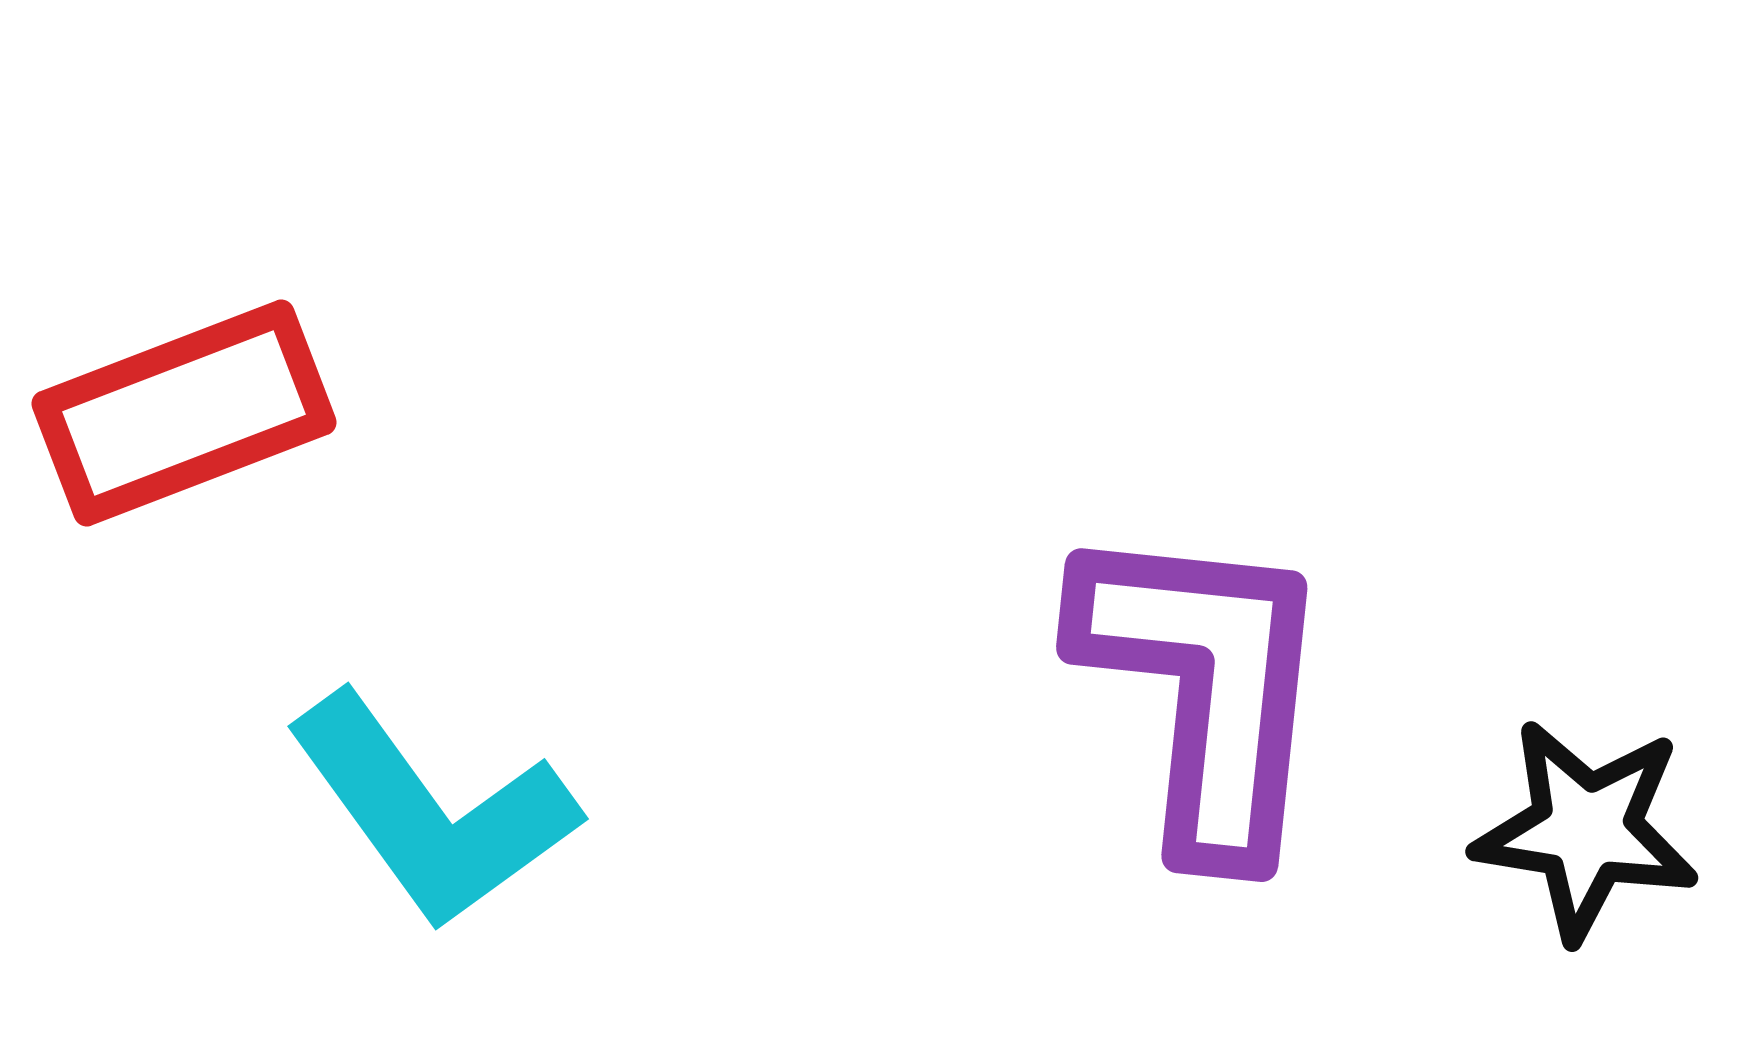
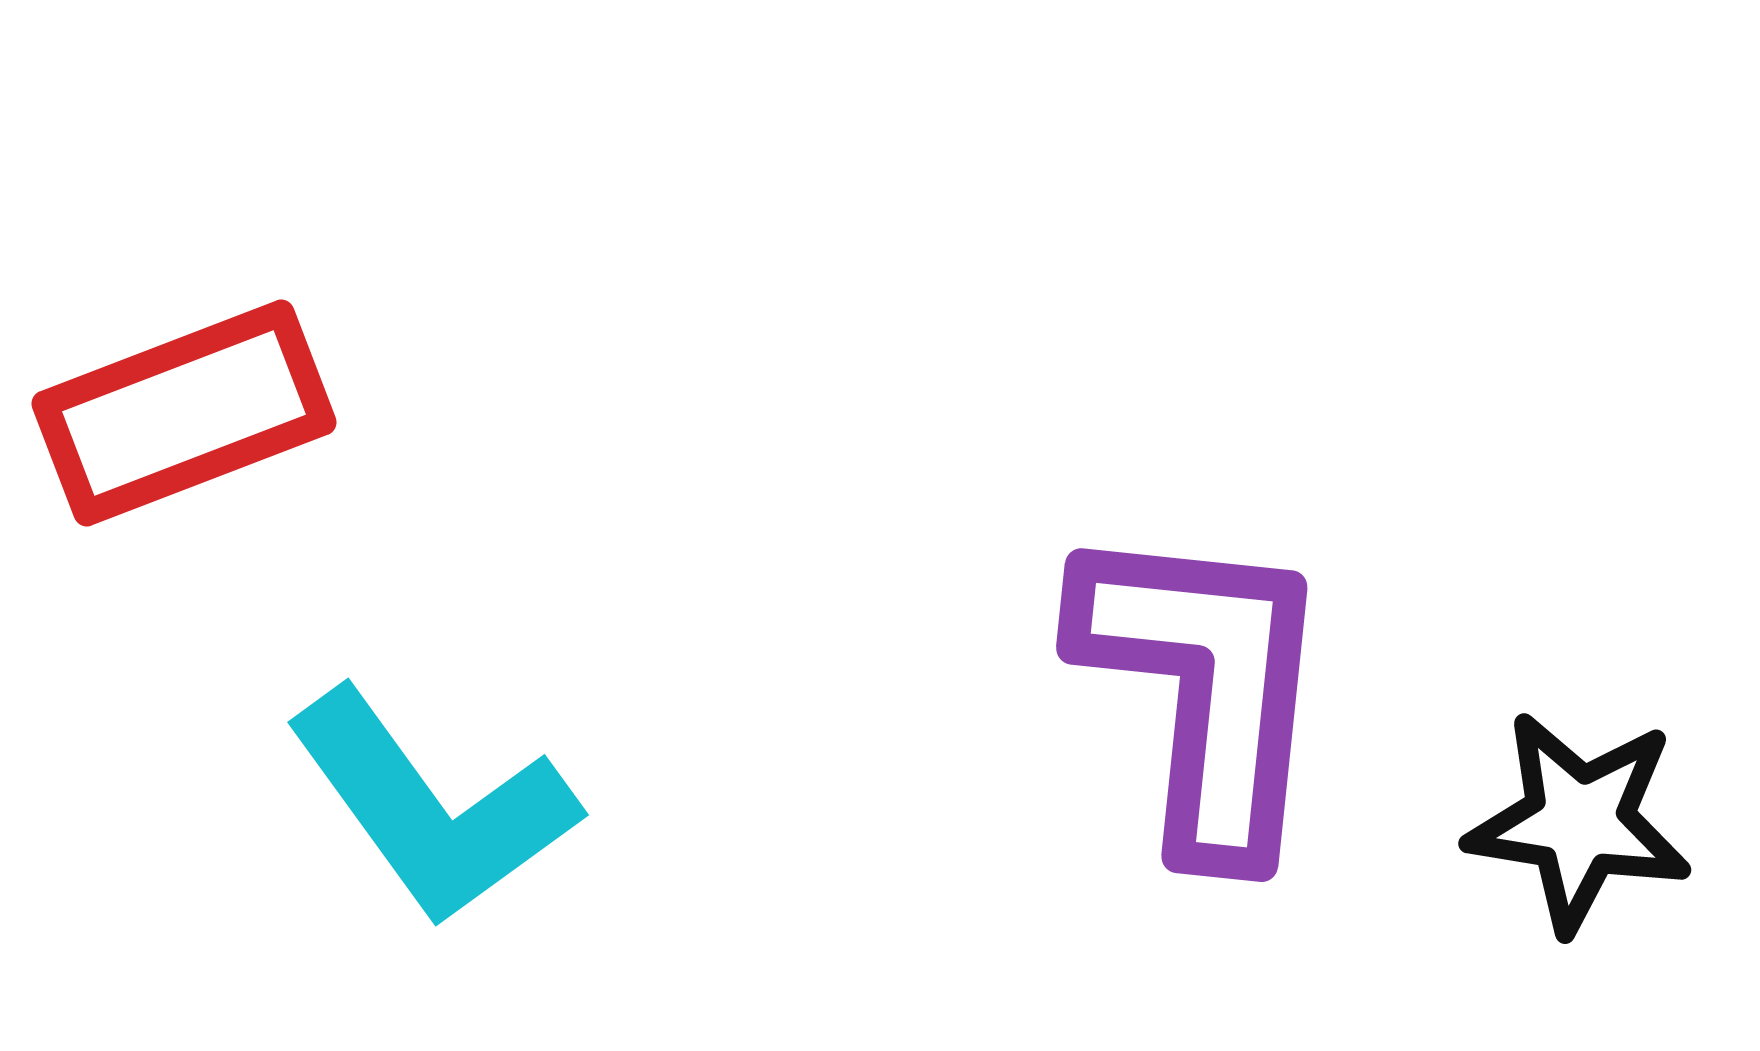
cyan L-shape: moved 4 px up
black star: moved 7 px left, 8 px up
